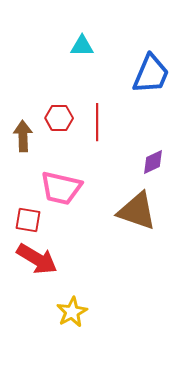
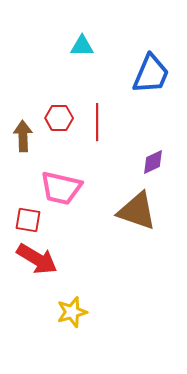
yellow star: rotated 12 degrees clockwise
